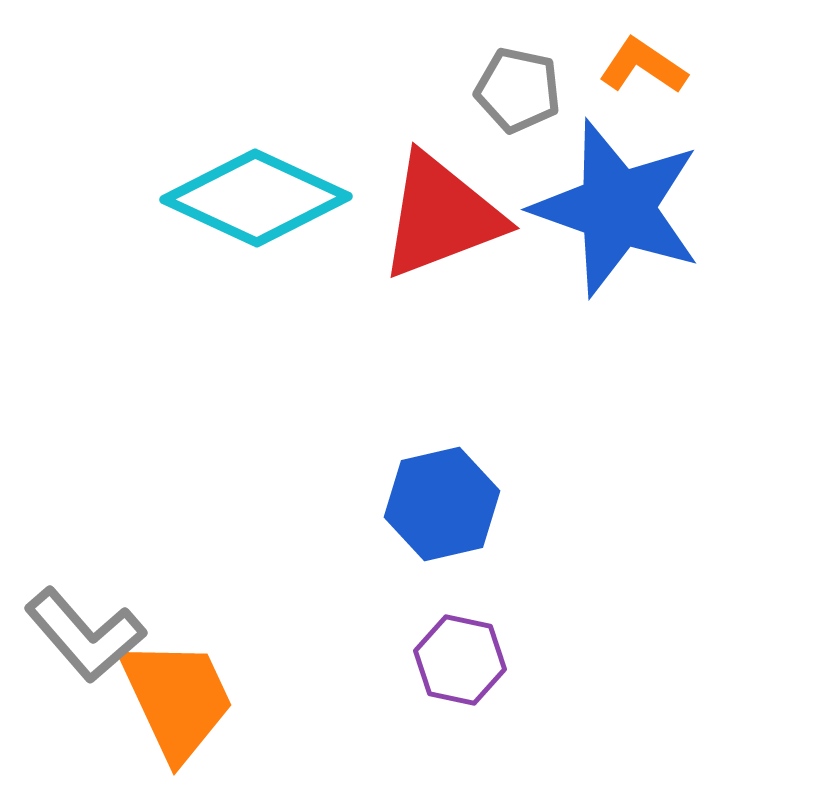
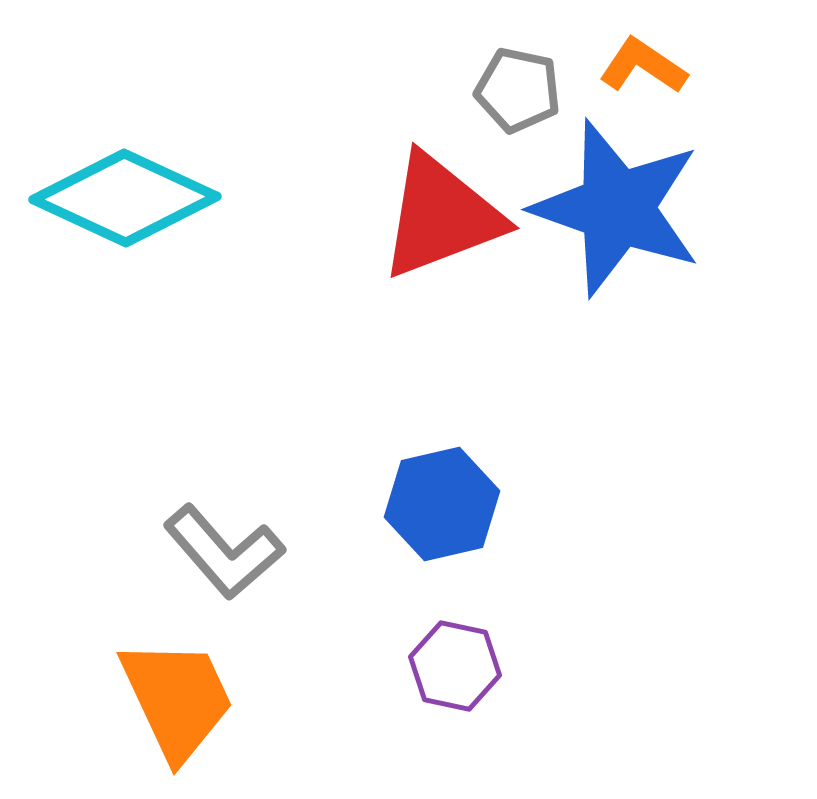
cyan diamond: moved 131 px left
gray L-shape: moved 139 px right, 83 px up
purple hexagon: moved 5 px left, 6 px down
